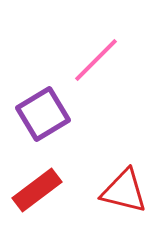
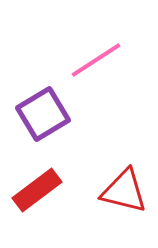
pink line: rotated 12 degrees clockwise
